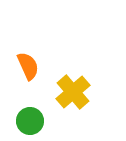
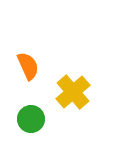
green circle: moved 1 px right, 2 px up
